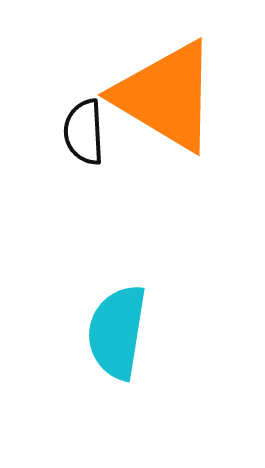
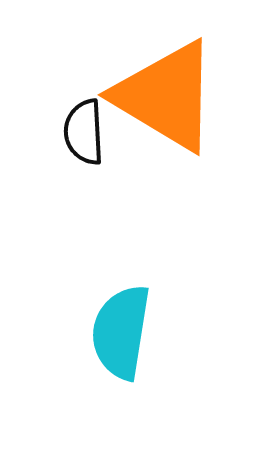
cyan semicircle: moved 4 px right
